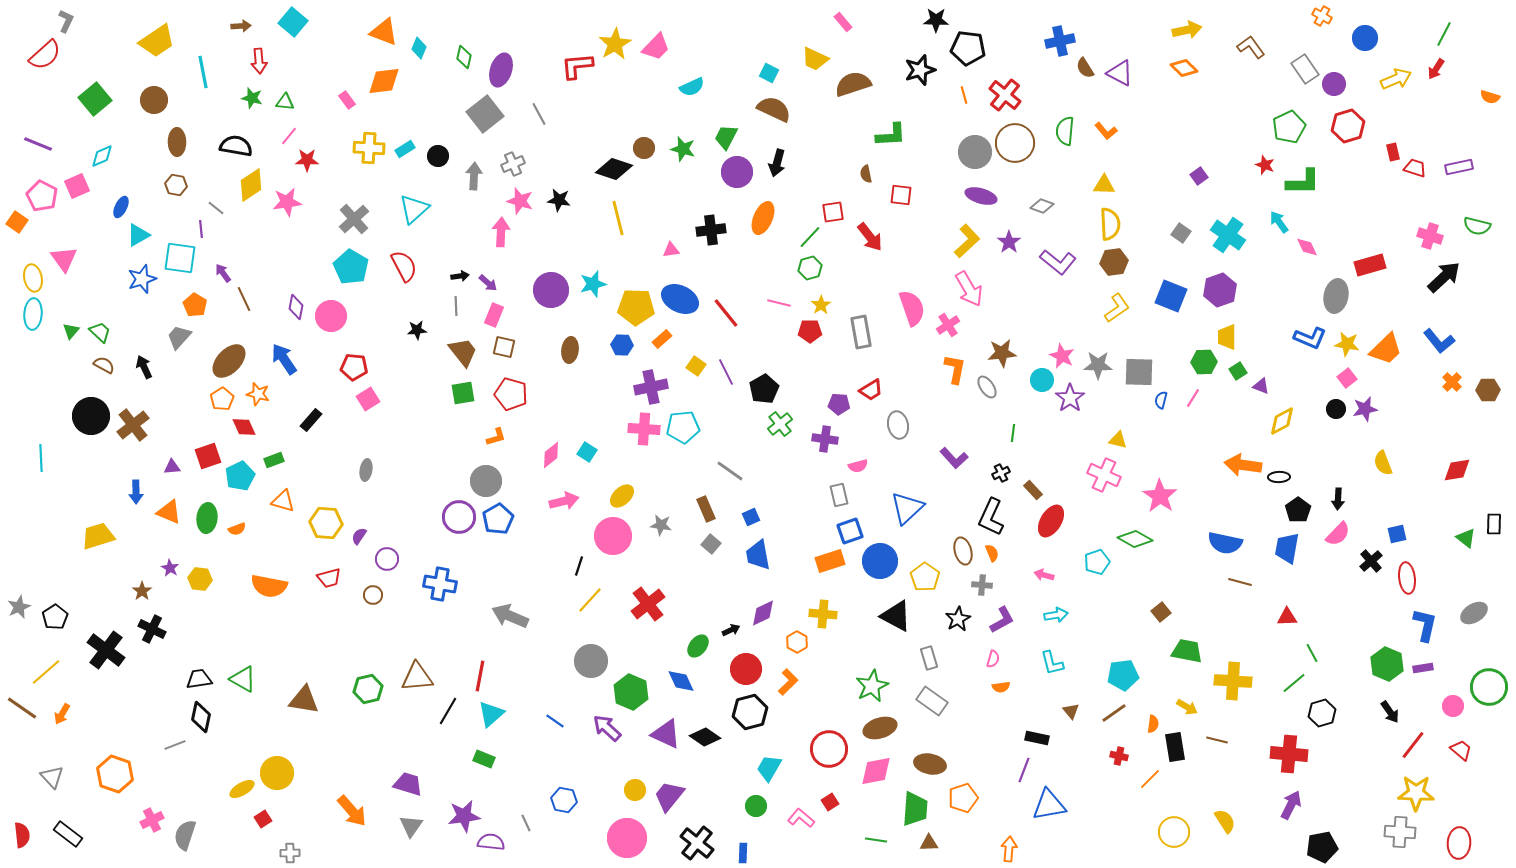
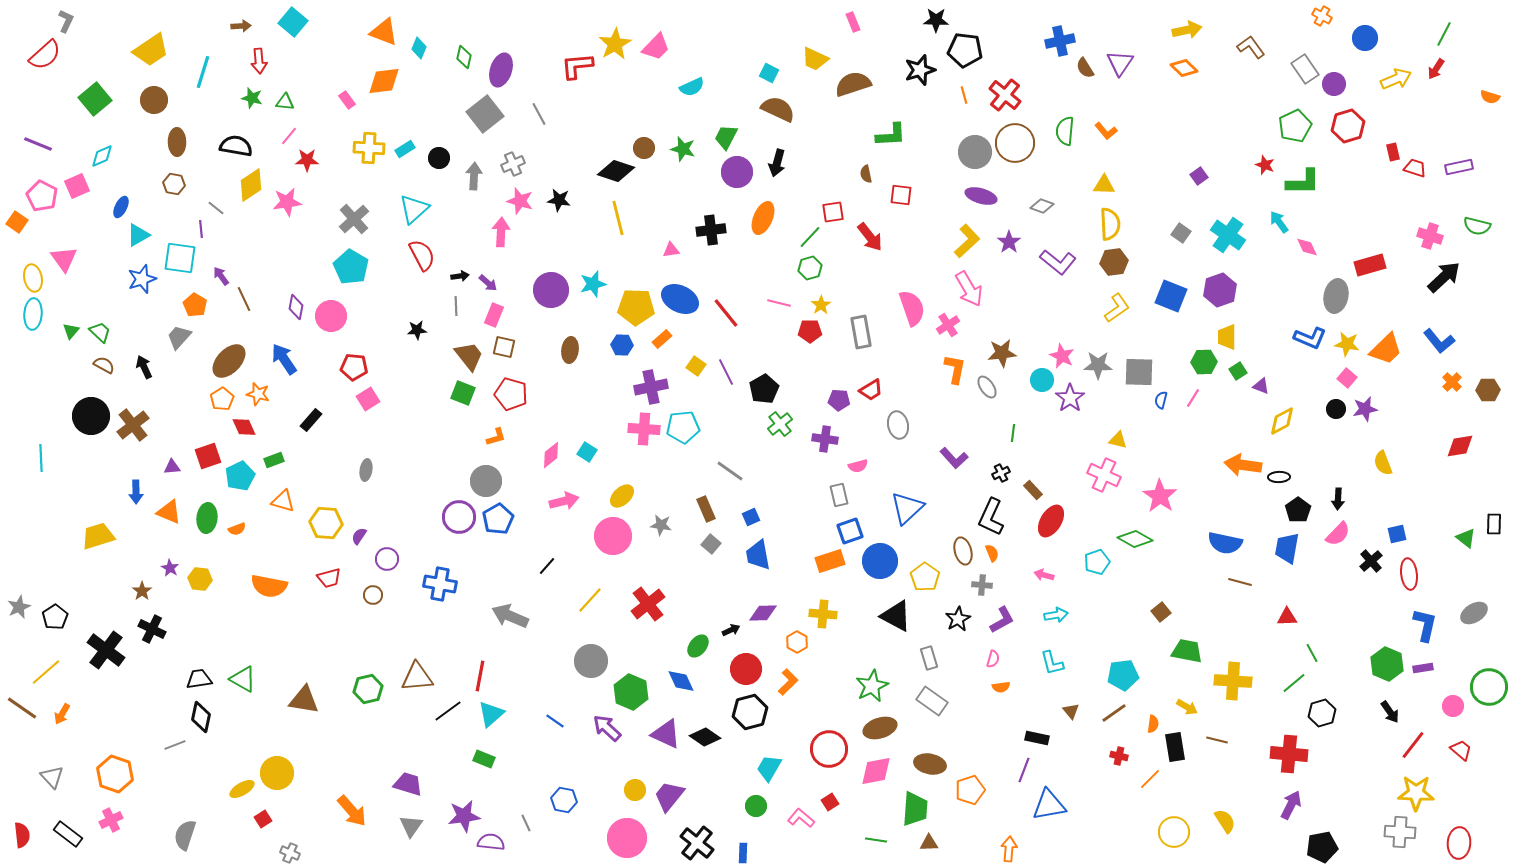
pink rectangle at (843, 22): moved 10 px right; rotated 18 degrees clockwise
yellow trapezoid at (157, 41): moved 6 px left, 9 px down
black pentagon at (968, 48): moved 3 px left, 2 px down
cyan line at (203, 72): rotated 28 degrees clockwise
purple triangle at (1120, 73): moved 10 px up; rotated 36 degrees clockwise
brown semicircle at (774, 109): moved 4 px right
green pentagon at (1289, 127): moved 6 px right, 1 px up
black circle at (438, 156): moved 1 px right, 2 px down
black diamond at (614, 169): moved 2 px right, 2 px down
brown hexagon at (176, 185): moved 2 px left, 1 px up
red semicircle at (404, 266): moved 18 px right, 11 px up
purple arrow at (223, 273): moved 2 px left, 3 px down
brown trapezoid at (463, 352): moved 6 px right, 4 px down
pink square at (1347, 378): rotated 12 degrees counterclockwise
green square at (463, 393): rotated 30 degrees clockwise
purple pentagon at (839, 404): moved 4 px up
red diamond at (1457, 470): moved 3 px right, 24 px up
black line at (579, 566): moved 32 px left; rotated 24 degrees clockwise
red ellipse at (1407, 578): moved 2 px right, 4 px up
purple diamond at (763, 613): rotated 24 degrees clockwise
black line at (448, 711): rotated 24 degrees clockwise
orange pentagon at (963, 798): moved 7 px right, 8 px up
pink cross at (152, 820): moved 41 px left
gray cross at (290, 853): rotated 24 degrees clockwise
